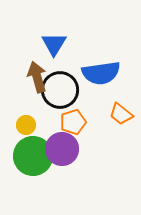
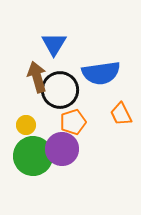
orange trapezoid: rotated 25 degrees clockwise
